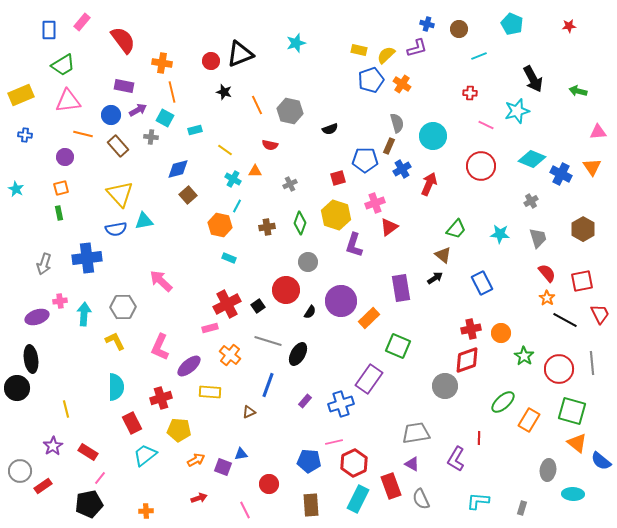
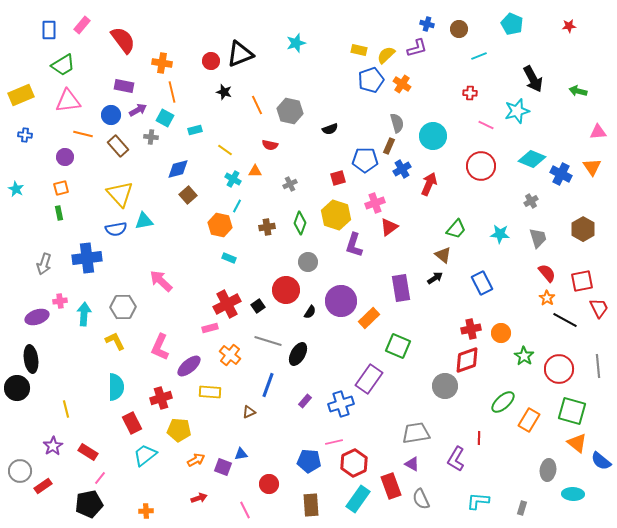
pink rectangle at (82, 22): moved 3 px down
red trapezoid at (600, 314): moved 1 px left, 6 px up
gray line at (592, 363): moved 6 px right, 3 px down
cyan rectangle at (358, 499): rotated 8 degrees clockwise
